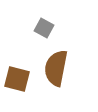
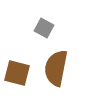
brown square: moved 6 px up
